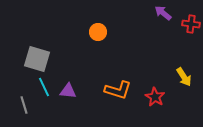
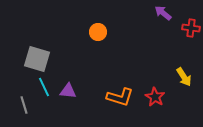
red cross: moved 4 px down
orange L-shape: moved 2 px right, 7 px down
